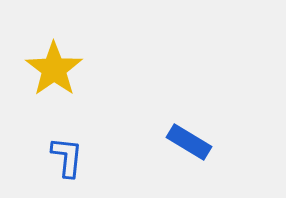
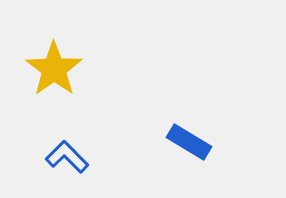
blue L-shape: rotated 51 degrees counterclockwise
